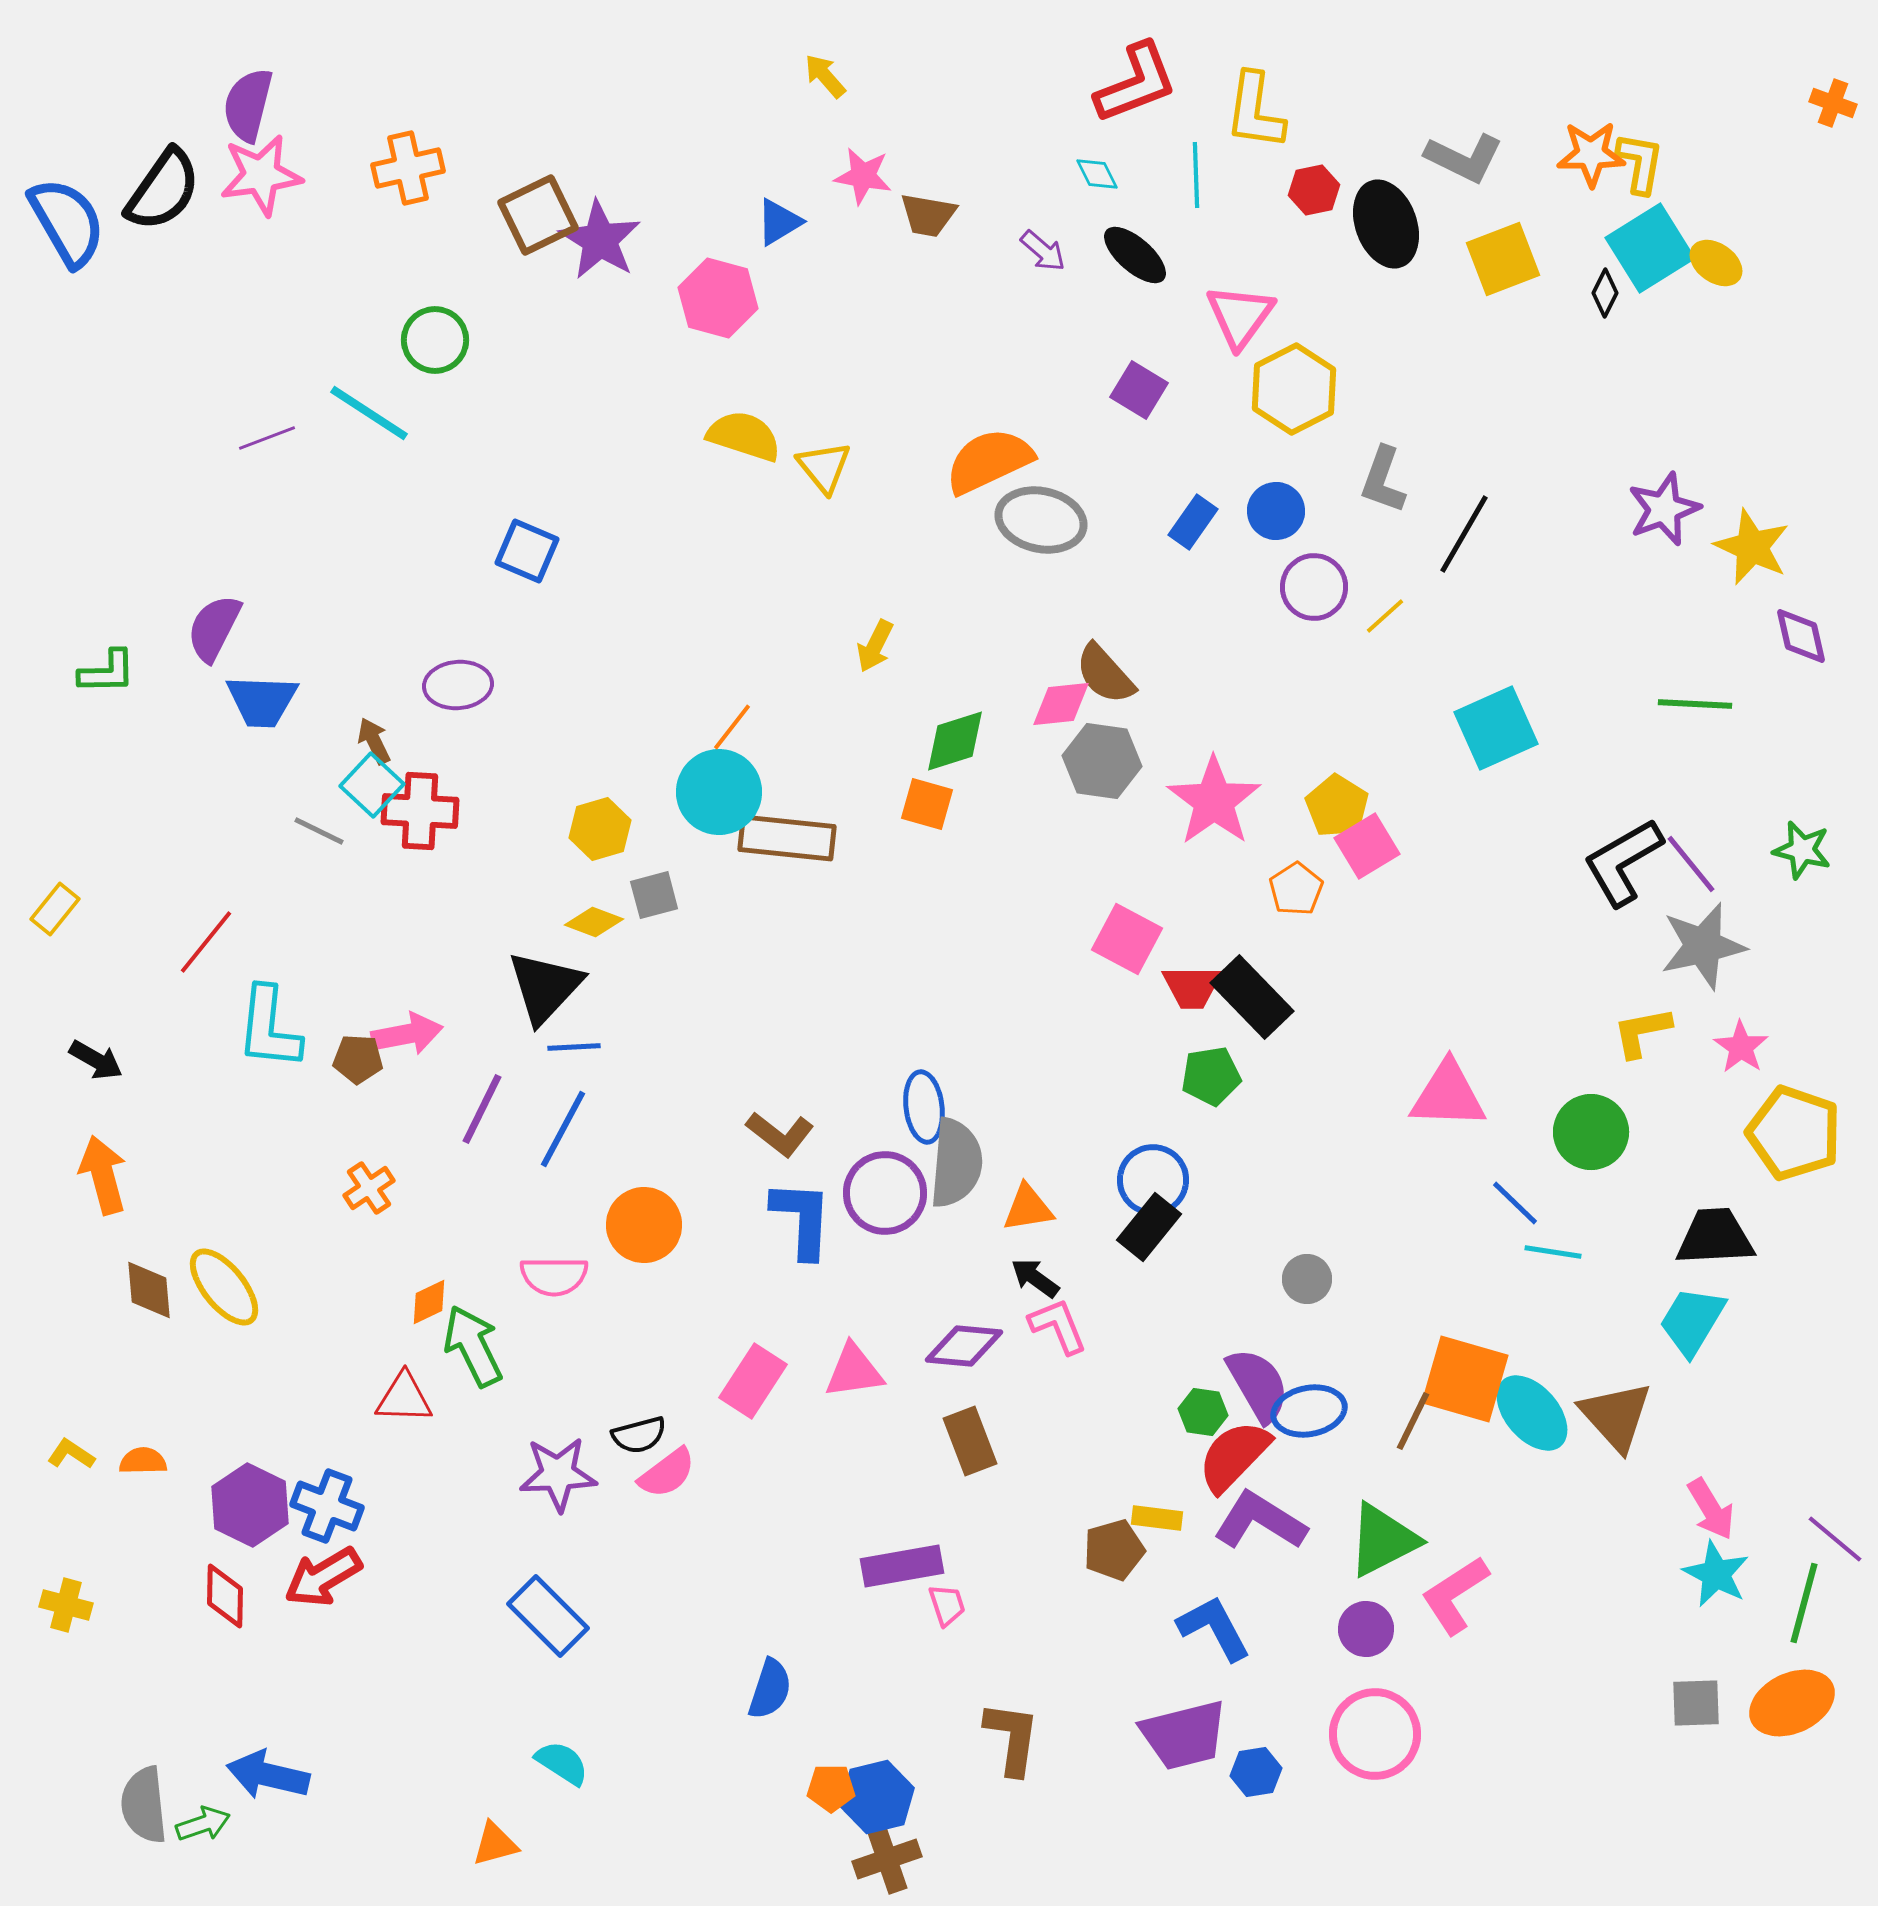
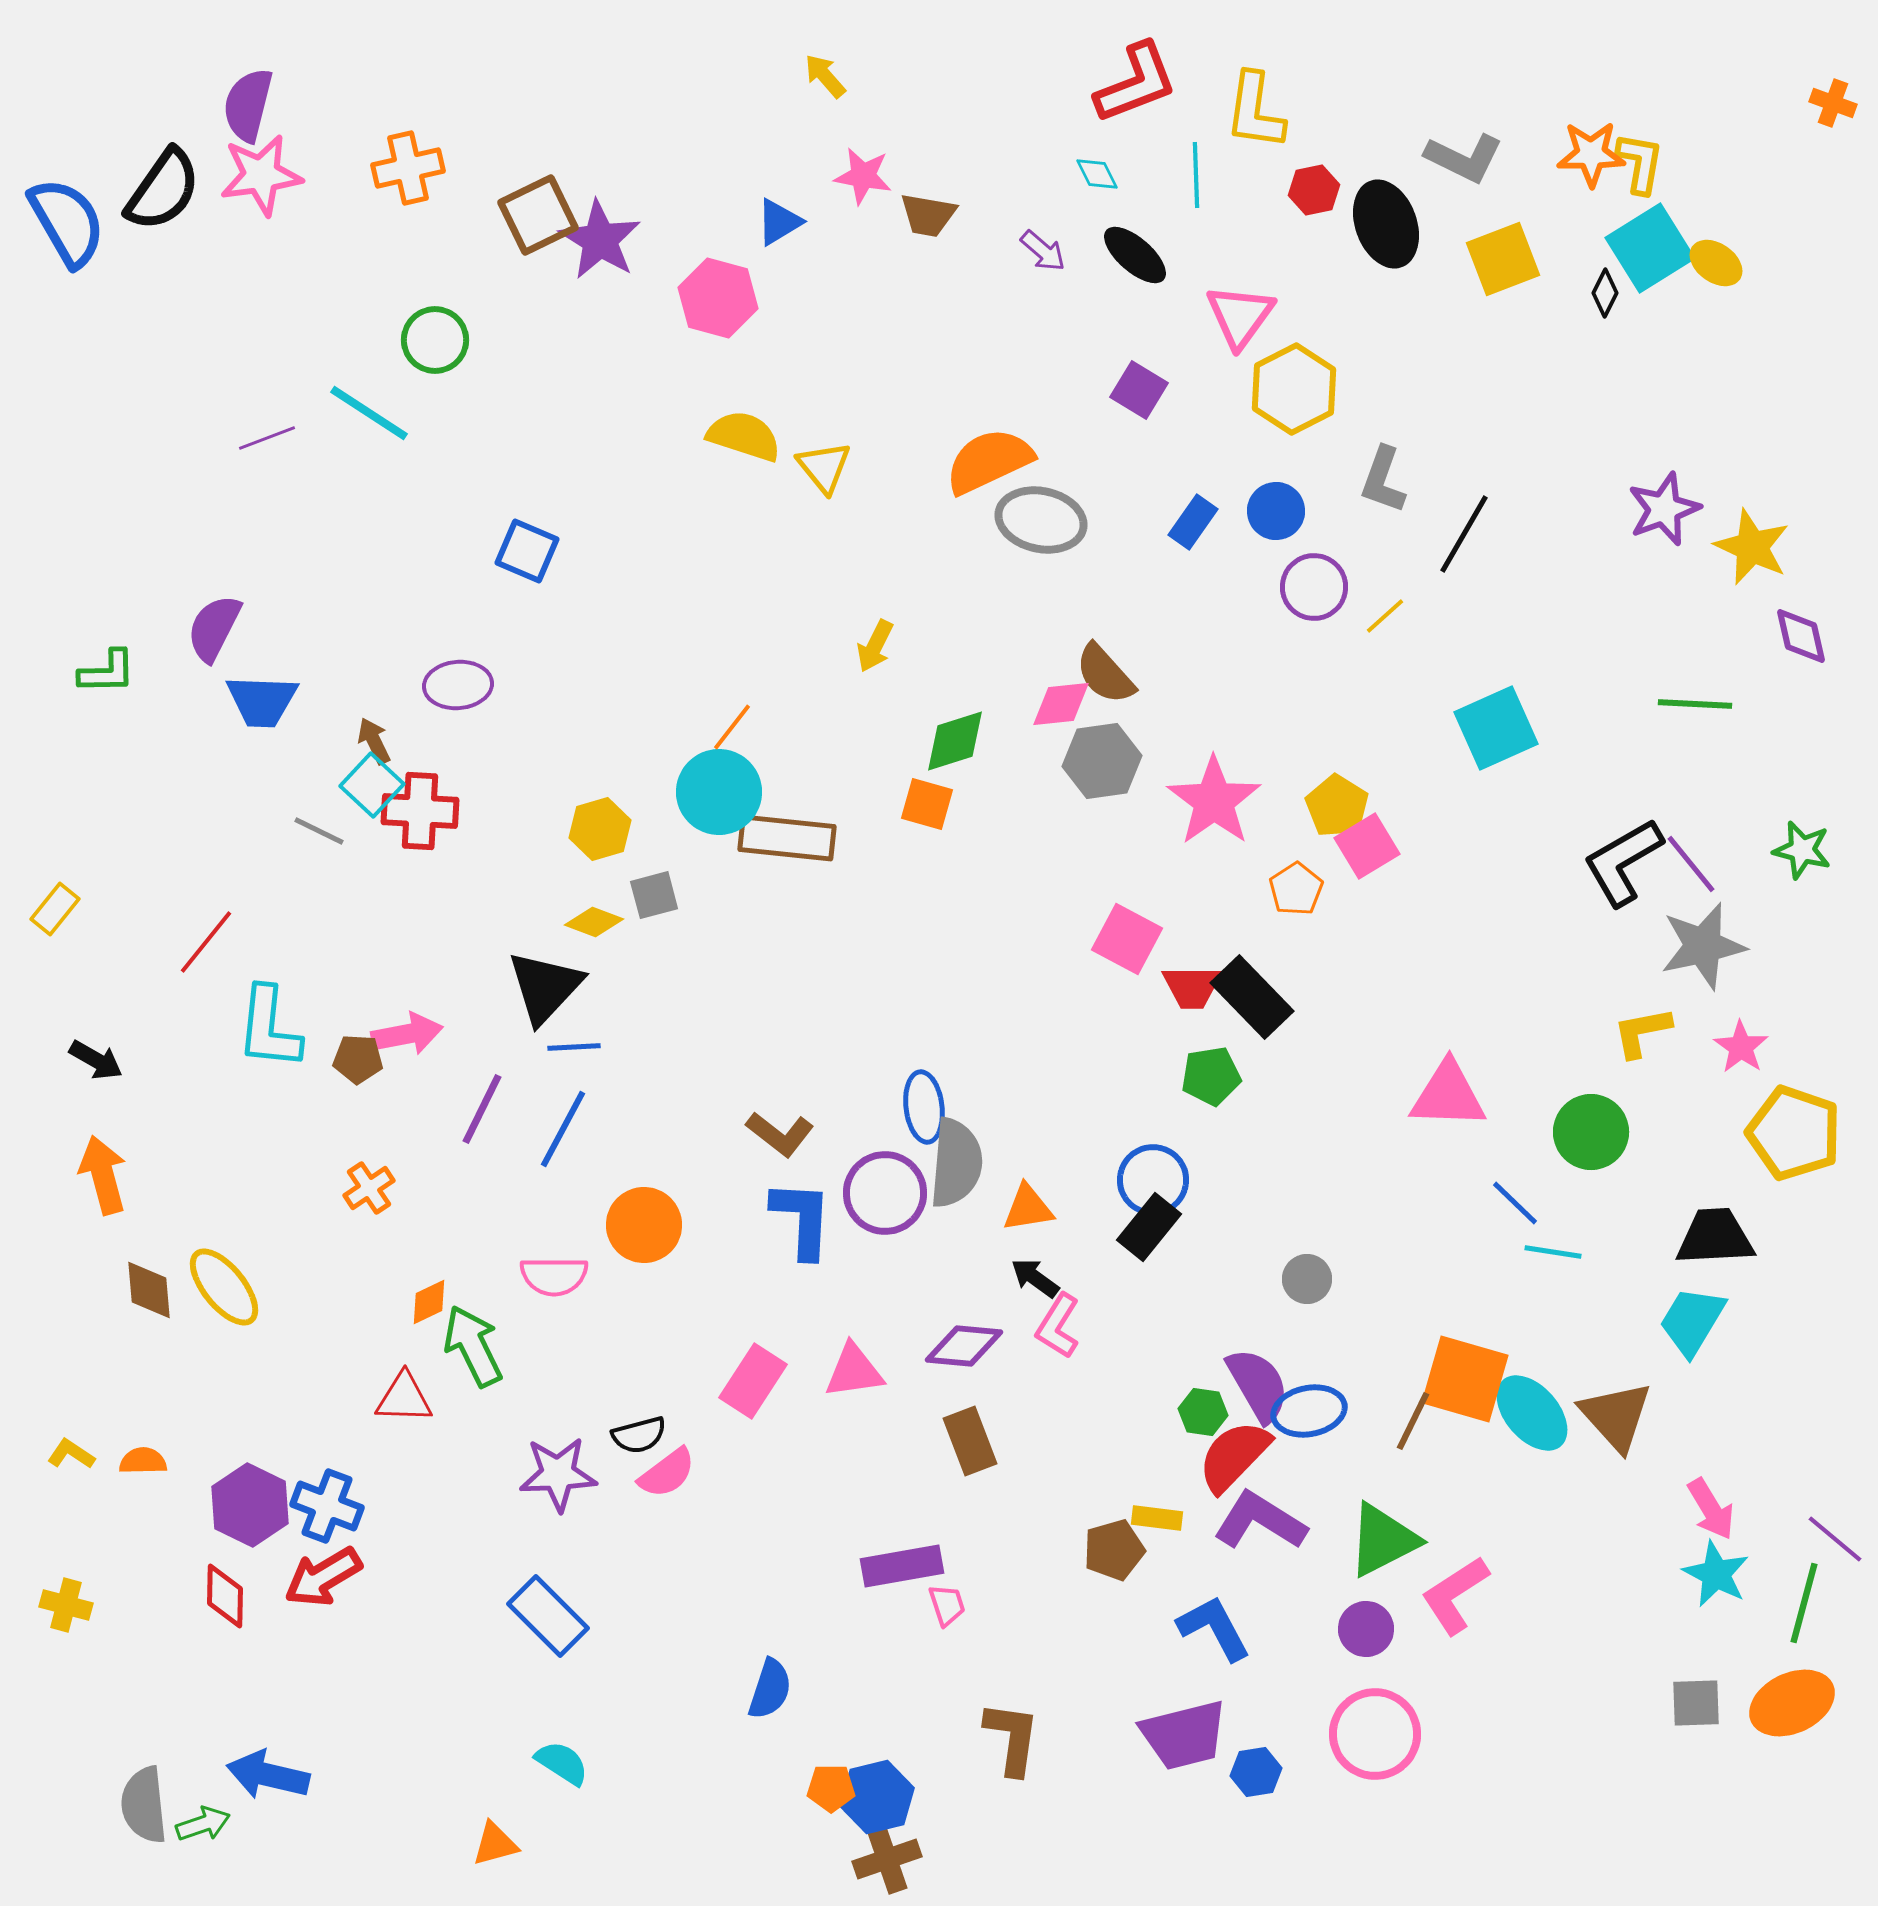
gray hexagon at (1102, 761): rotated 16 degrees counterclockwise
pink L-shape at (1058, 1326): rotated 126 degrees counterclockwise
